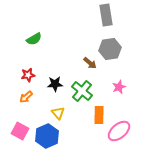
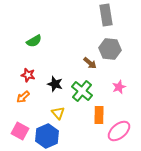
green semicircle: moved 2 px down
gray hexagon: rotated 15 degrees clockwise
red star: rotated 24 degrees clockwise
black star: rotated 21 degrees clockwise
orange arrow: moved 3 px left
